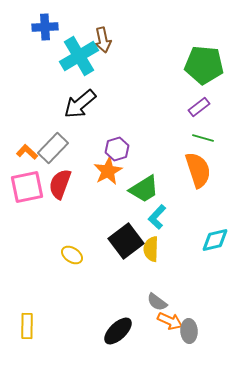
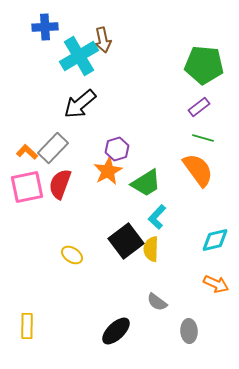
orange semicircle: rotated 18 degrees counterclockwise
green trapezoid: moved 2 px right, 6 px up
orange arrow: moved 46 px right, 37 px up
black ellipse: moved 2 px left
